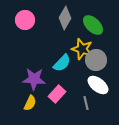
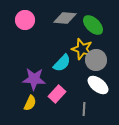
gray diamond: rotated 65 degrees clockwise
gray line: moved 2 px left, 6 px down; rotated 16 degrees clockwise
